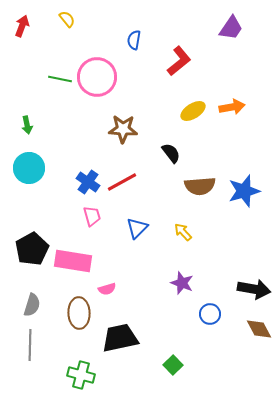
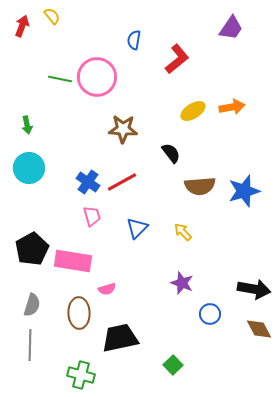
yellow semicircle: moved 15 px left, 3 px up
red L-shape: moved 2 px left, 2 px up
